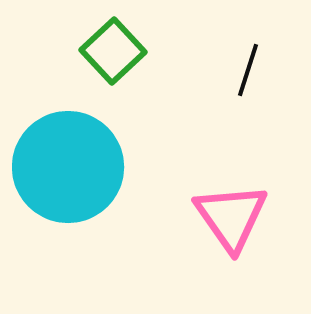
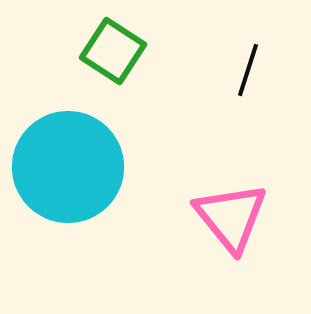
green square: rotated 14 degrees counterclockwise
pink triangle: rotated 4 degrees counterclockwise
